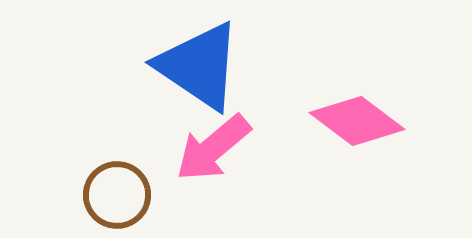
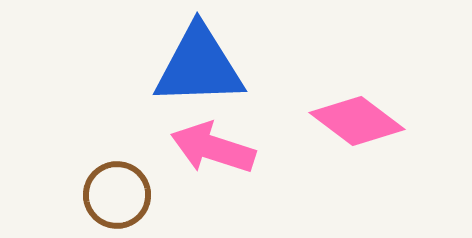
blue triangle: rotated 36 degrees counterclockwise
pink arrow: rotated 58 degrees clockwise
